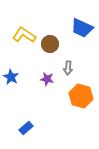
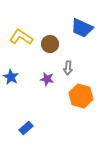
yellow L-shape: moved 3 px left, 2 px down
